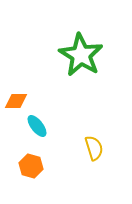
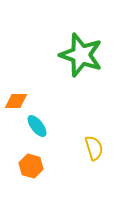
green star: rotated 12 degrees counterclockwise
